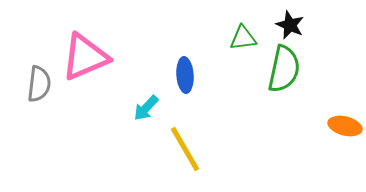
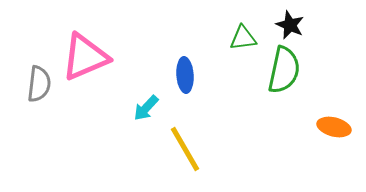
green semicircle: moved 1 px down
orange ellipse: moved 11 px left, 1 px down
